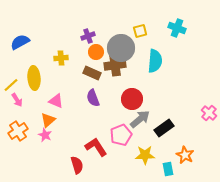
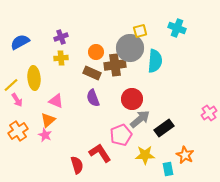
purple cross: moved 27 px left, 1 px down
gray circle: moved 9 px right
pink cross: rotated 14 degrees clockwise
red L-shape: moved 4 px right, 6 px down
